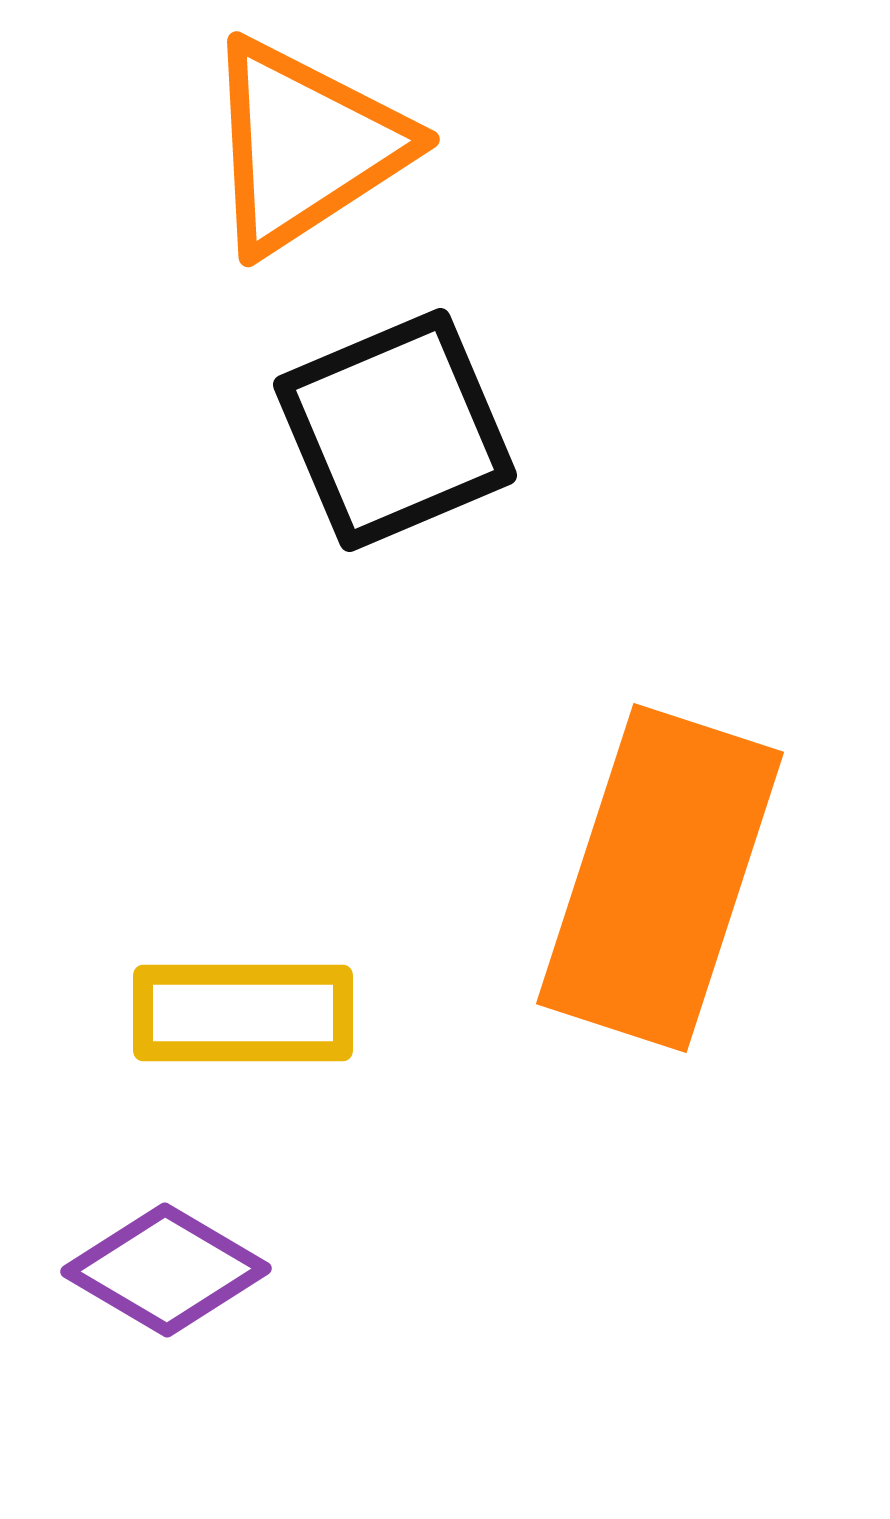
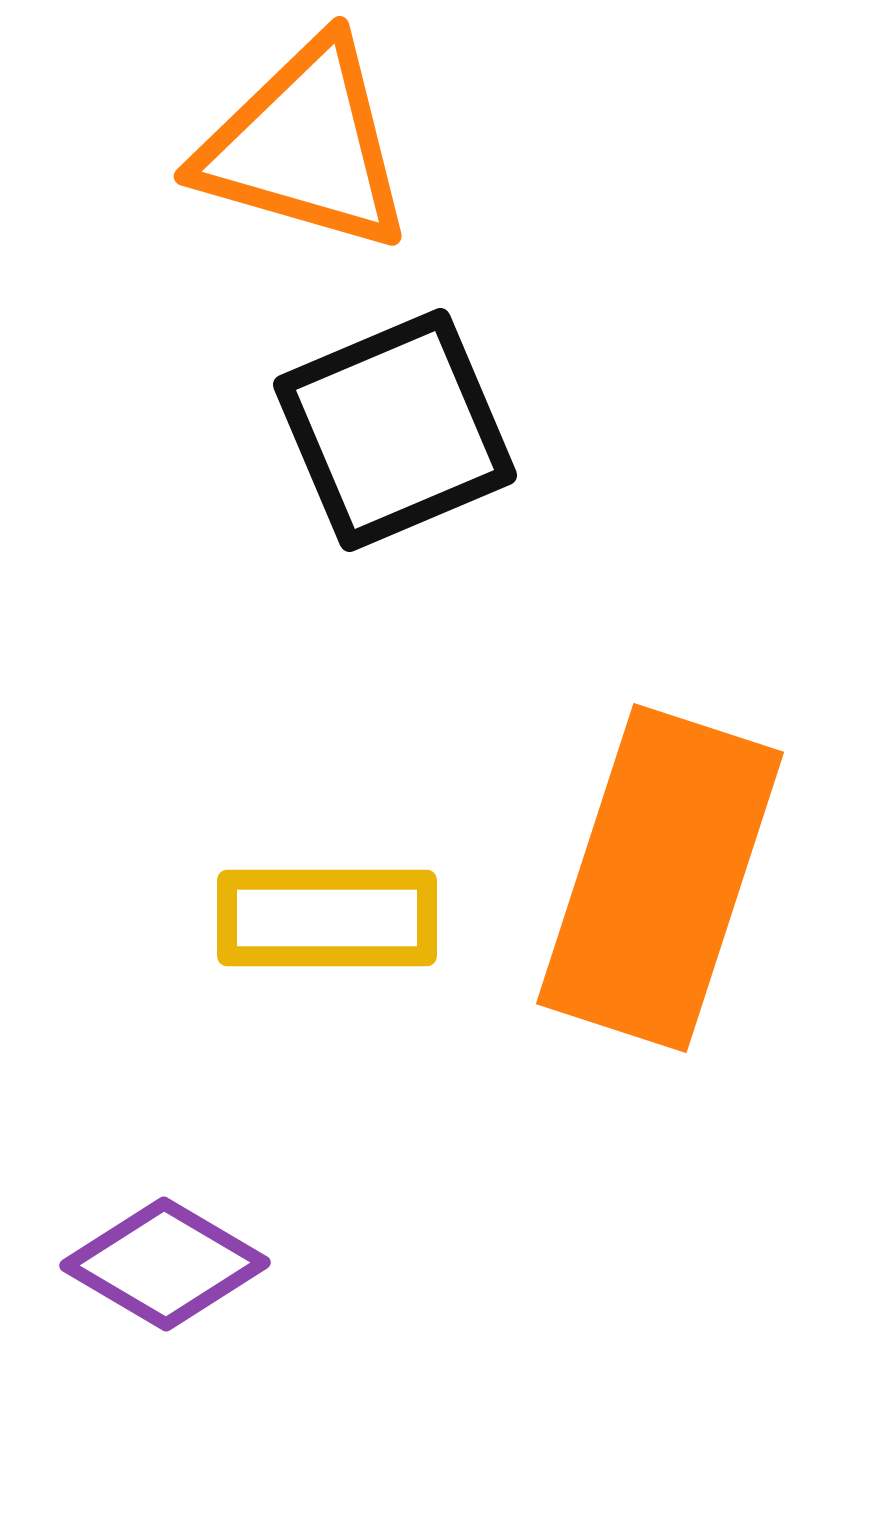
orange triangle: rotated 49 degrees clockwise
yellow rectangle: moved 84 px right, 95 px up
purple diamond: moved 1 px left, 6 px up
